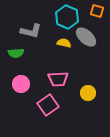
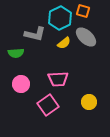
orange square: moved 14 px left
cyan hexagon: moved 7 px left, 1 px down; rotated 10 degrees clockwise
gray L-shape: moved 4 px right, 3 px down
yellow semicircle: rotated 128 degrees clockwise
yellow circle: moved 1 px right, 9 px down
